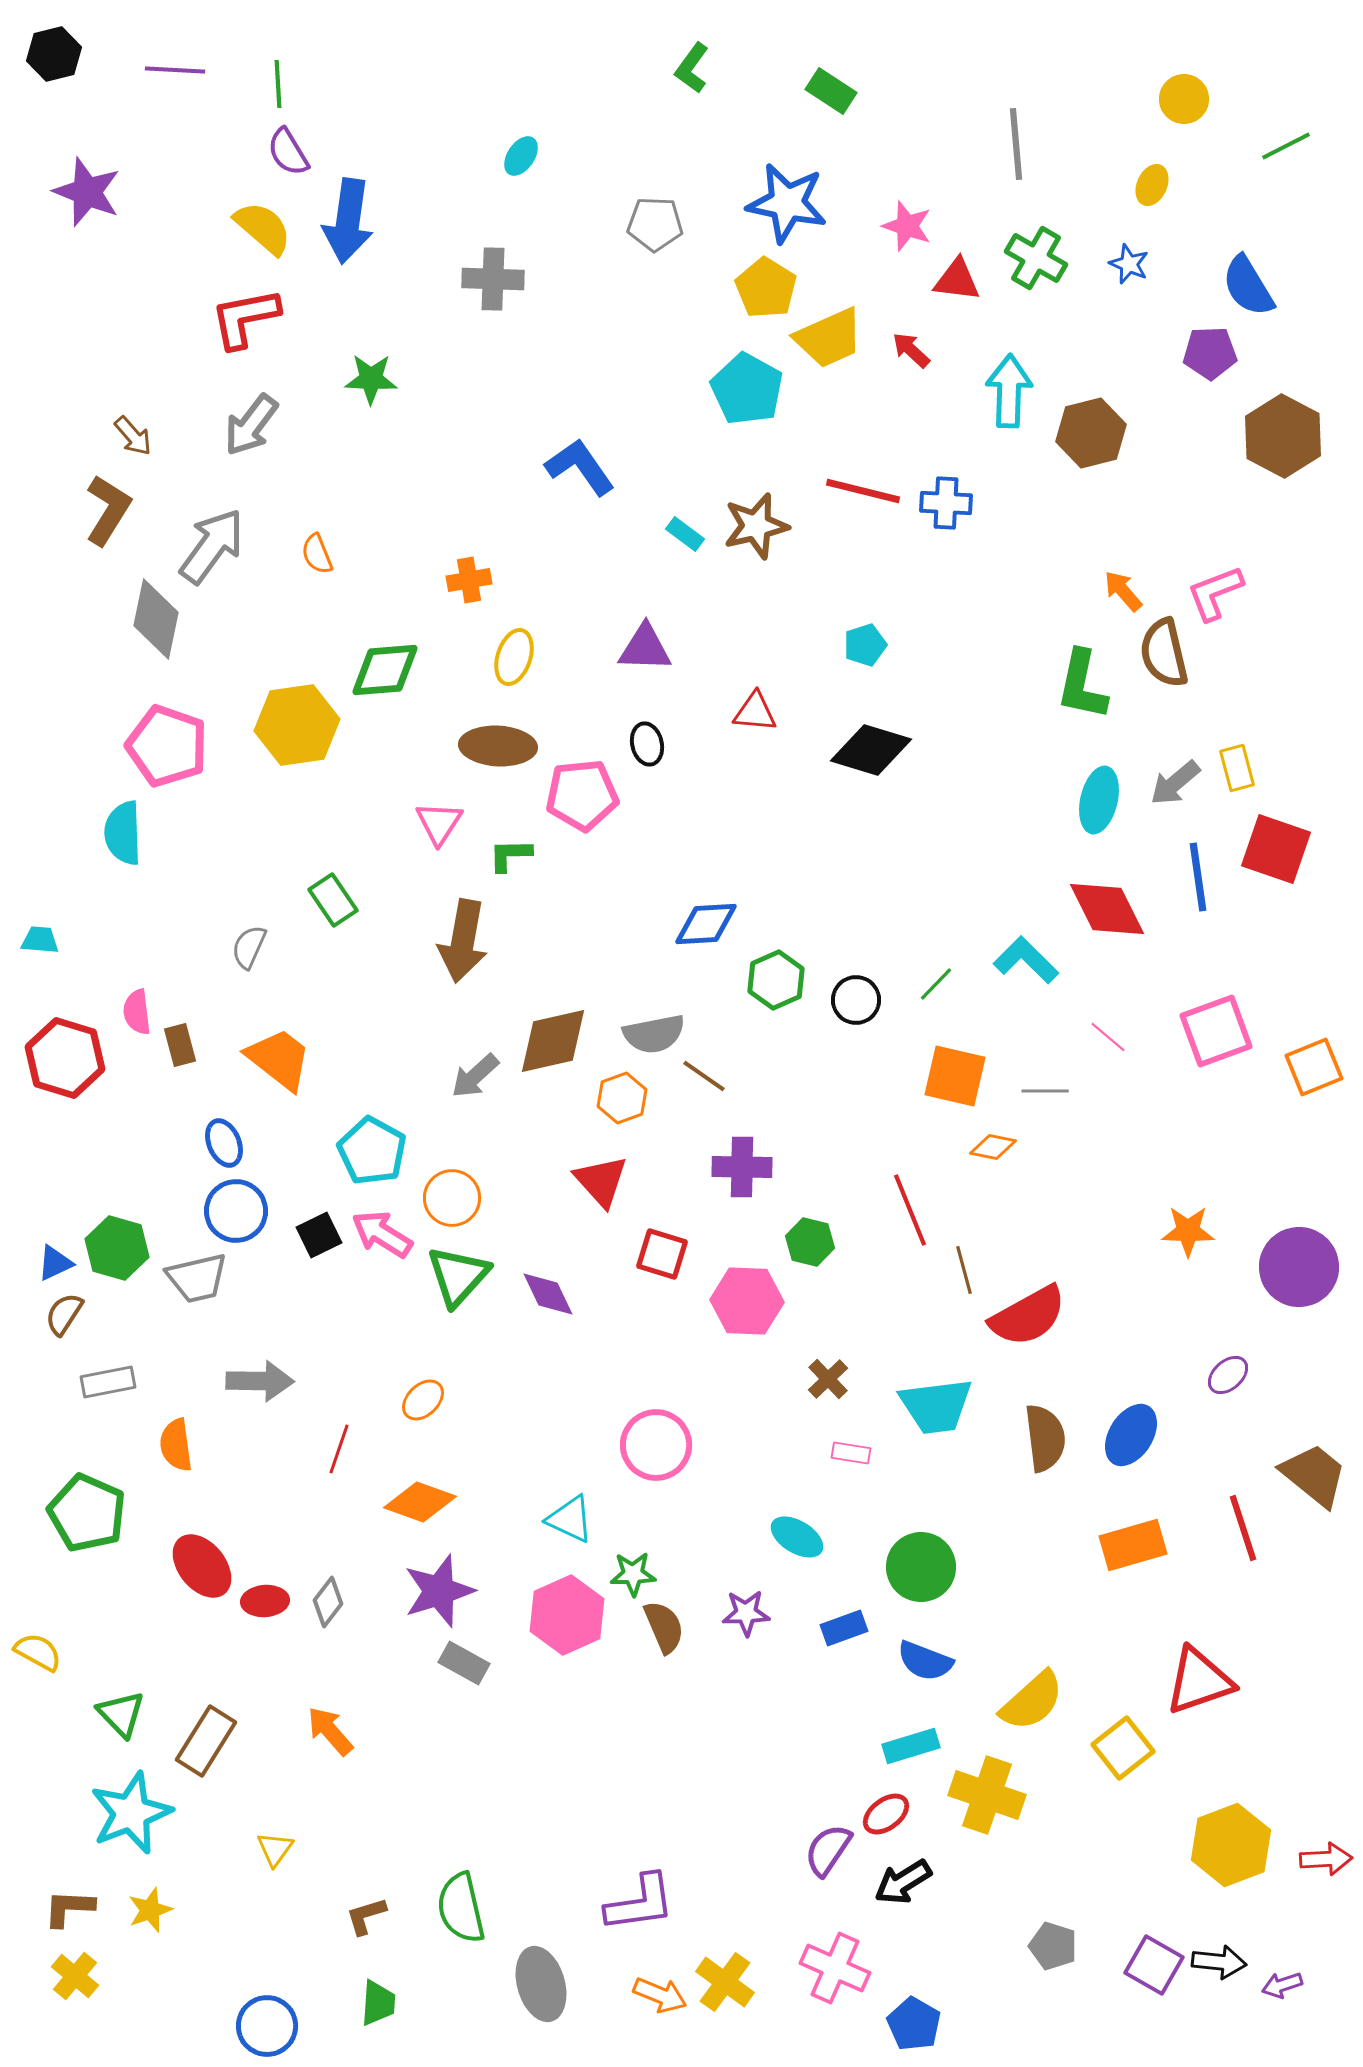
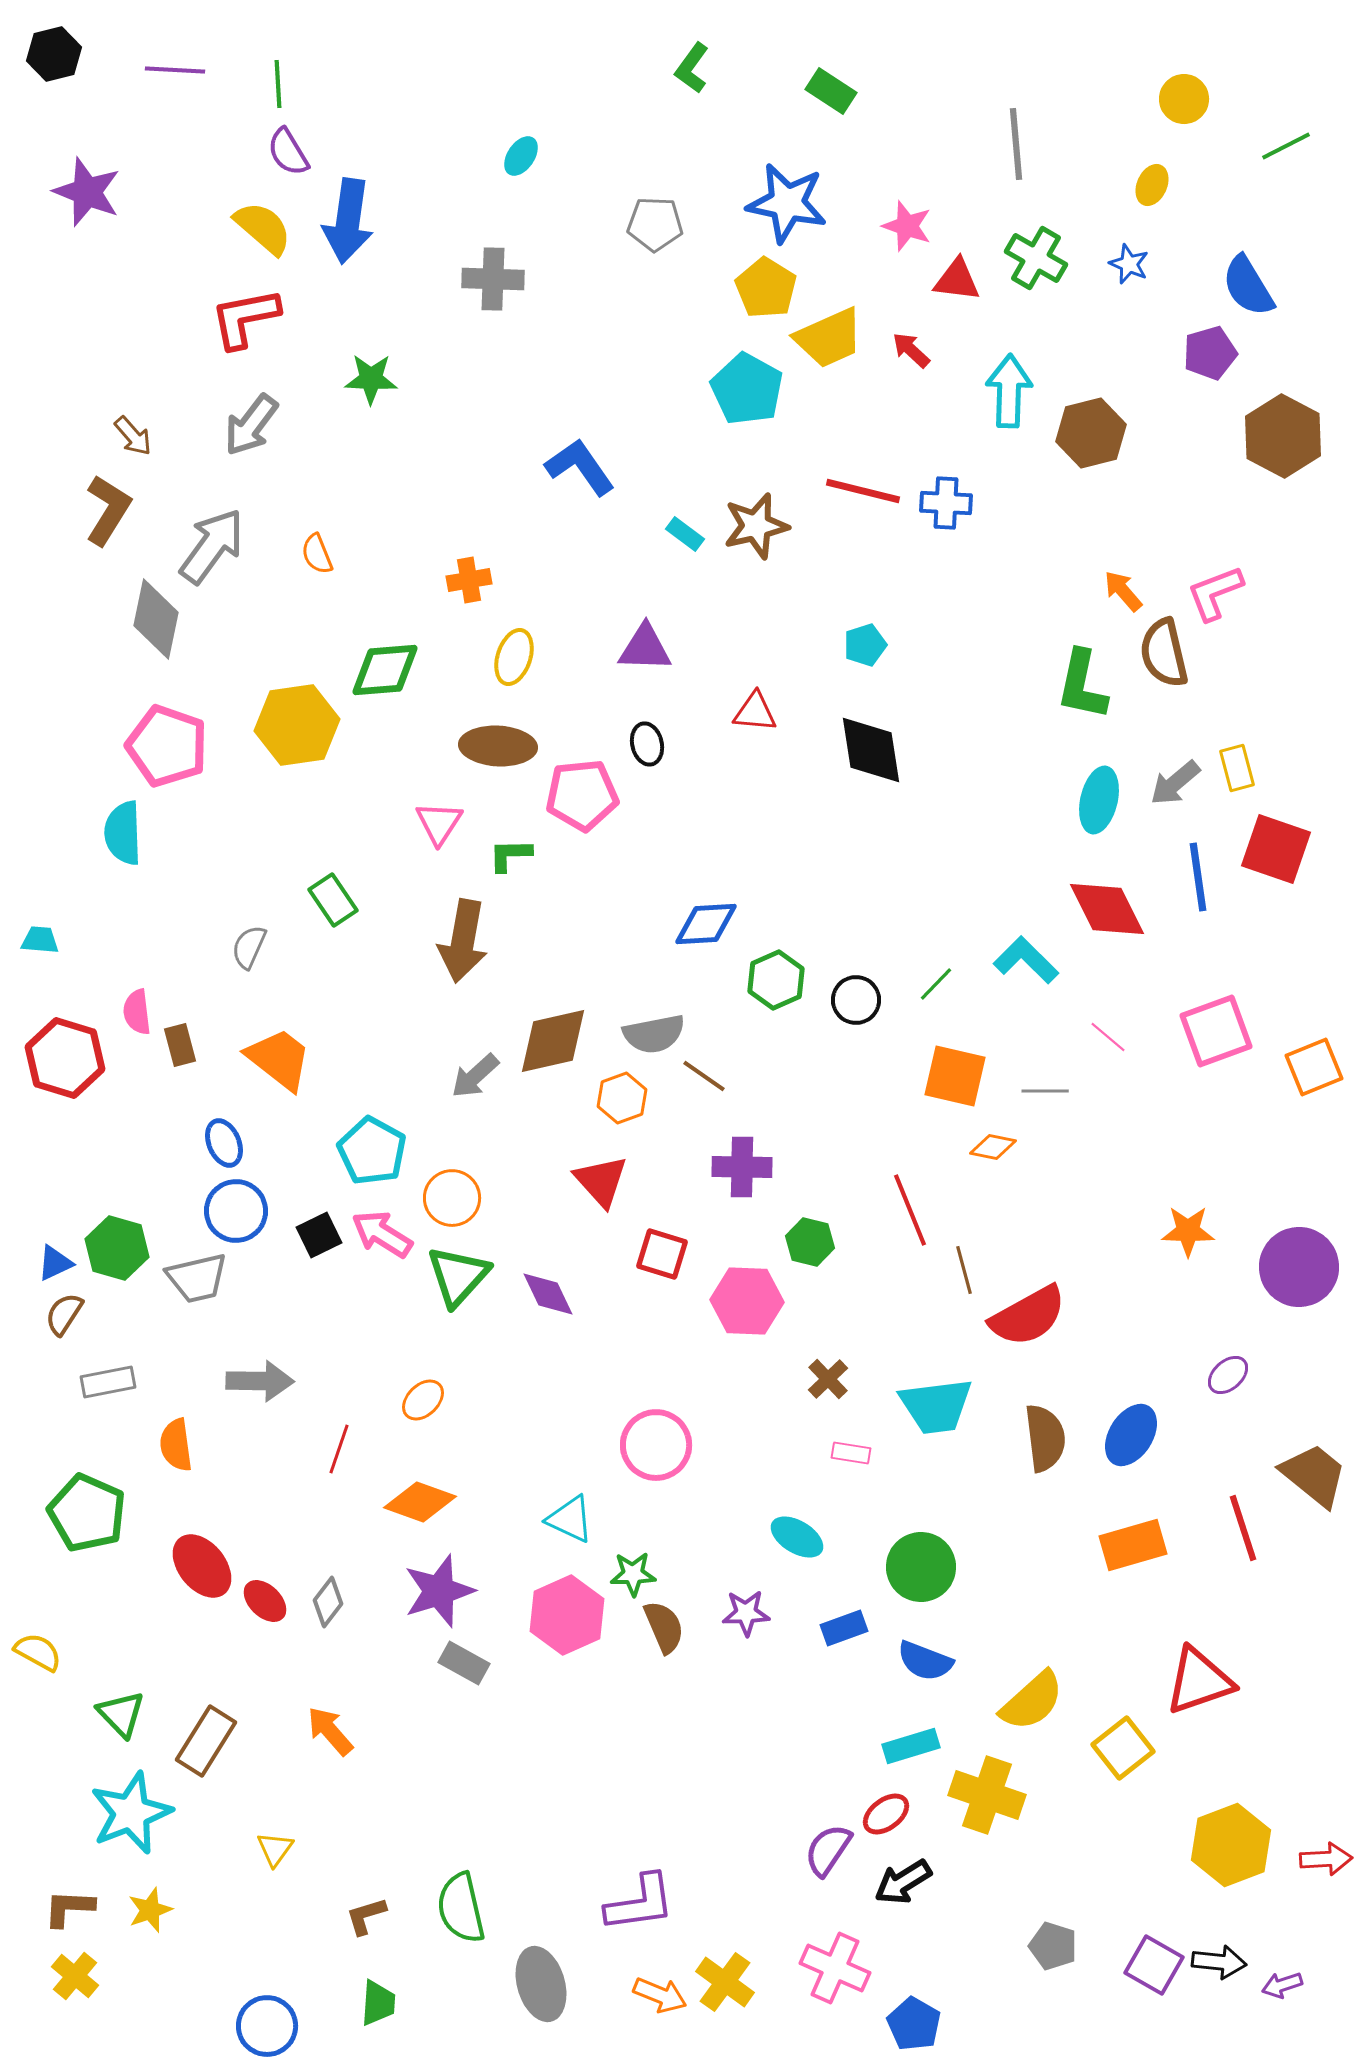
purple pentagon at (1210, 353): rotated 14 degrees counterclockwise
black diamond at (871, 750): rotated 64 degrees clockwise
red ellipse at (265, 1601): rotated 48 degrees clockwise
